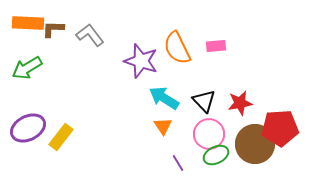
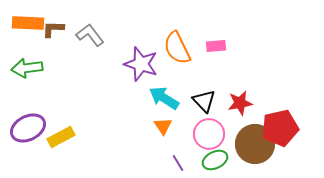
purple star: moved 3 px down
green arrow: rotated 24 degrees clockwise
red pentagon: rotated 9 degrees counterclockwise
yellow rectangle: rotated 24 degrees clockwise
green ellipse: moved 1 px left, 5 px down
